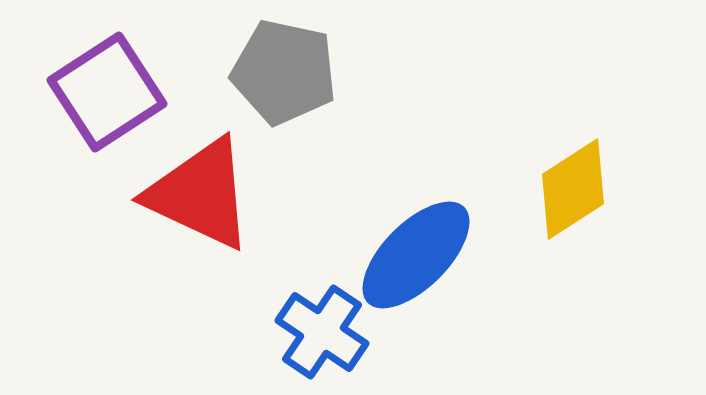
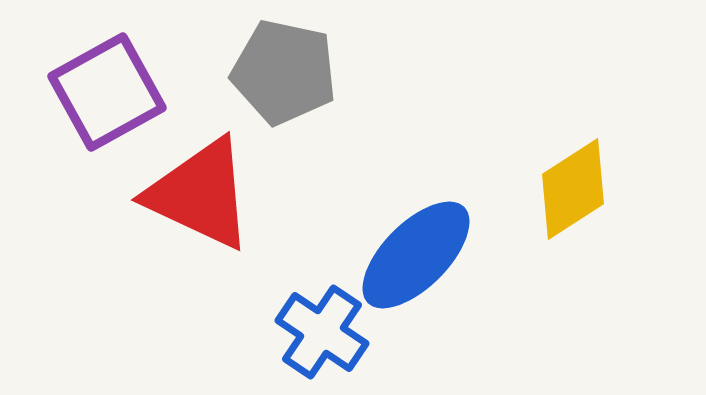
purple square: rotated 4 degrees clockwise
